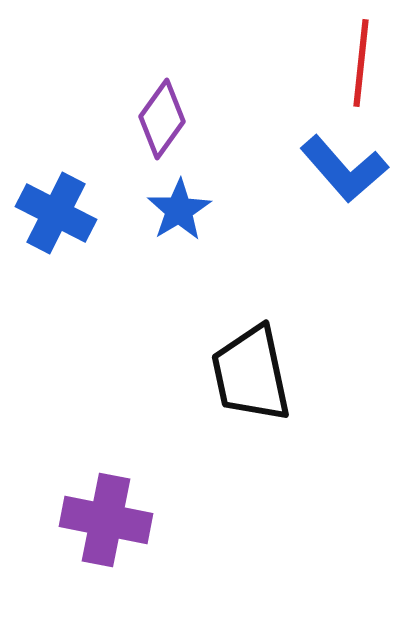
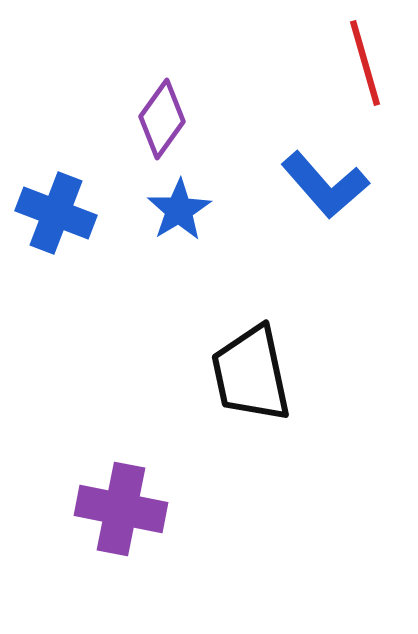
red line: moved 4 px right; rotated 22 degrees counterclockwise
blue L-shape: moved 19 px left, 16 px down
blue cross: rotated 6 degrees counterclockwise
purple cross: moved 15 px right, 11 px up
